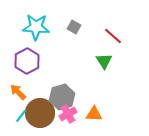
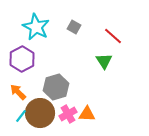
cyan star: rotated 24 degrees clockwise
purple hexagon: moved 5 px left, 2 px up
gray hexagon: moved 6 px left, 10 px up
orange triangle: moved 7 px left
